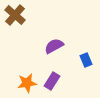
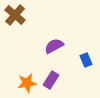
purple rectangle: moved 1 px left, 1 px up
